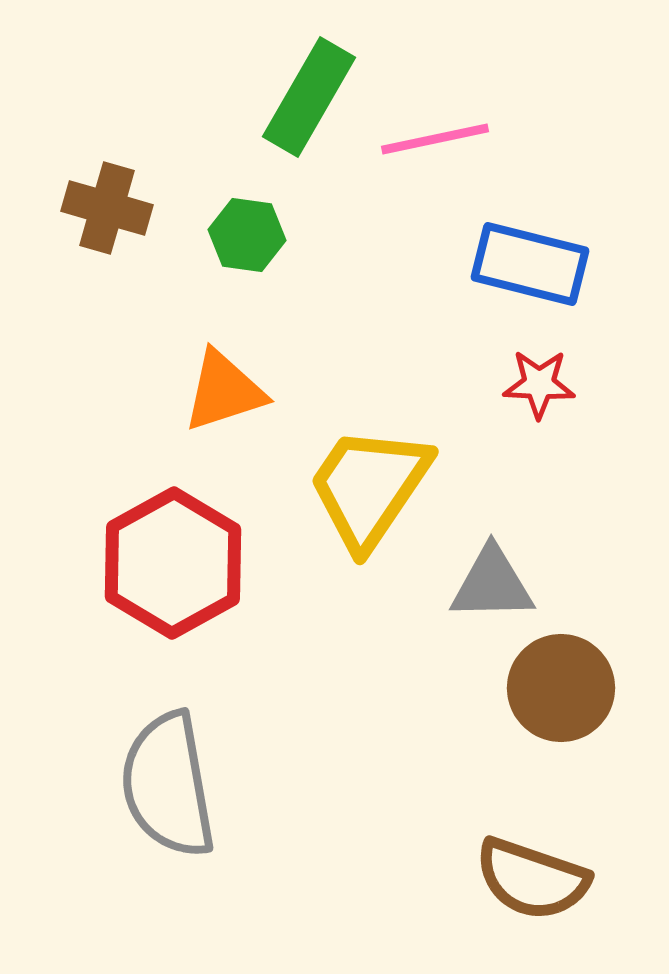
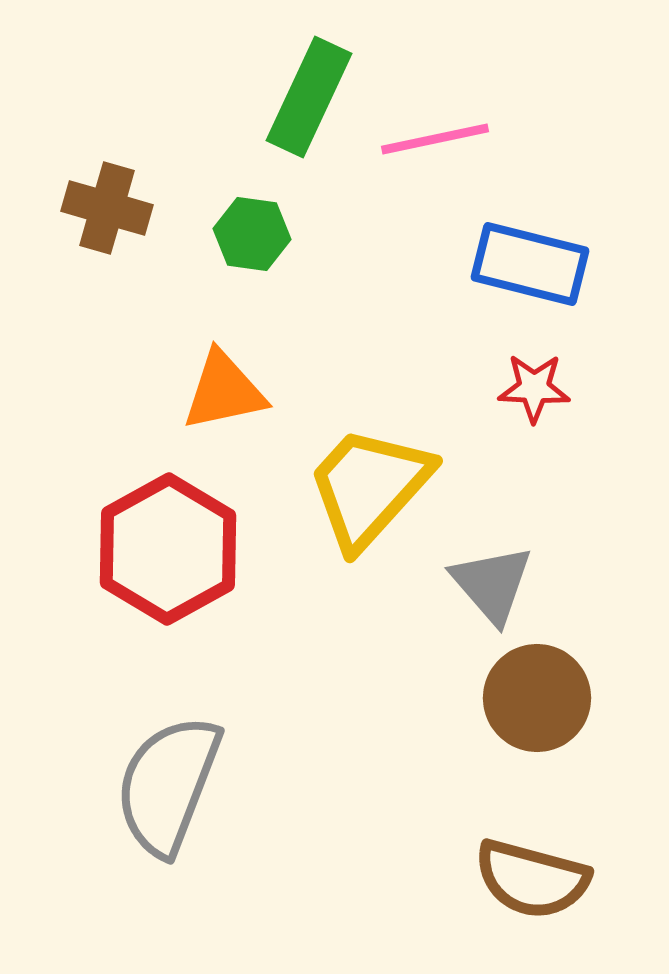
green rectangle: rotated 5 degrees counterclockwise
green hexagon: moved 5 px right, 1 px up
red star: moved 5 px left, 4 px down
orange triangle: rotated 6 degrees clockwise
yellow trapezoid: rotated 8 degrees clockwise
red hexagon: moved 5 px left, 14 px up
gray triangle: rotated 50 degrees clockwise
brown circle: moved 24 px left, 10 px down
gray semicircle: rotated 31 degrees clockwise
brown semicircle: rotated 4 degrees counterclockwise
